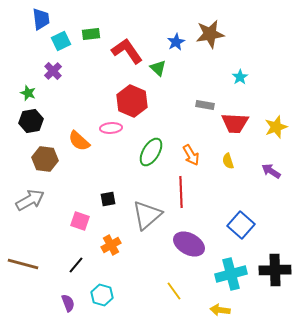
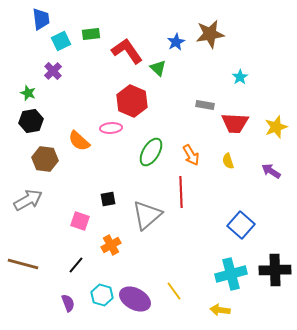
gray arrow: moved 2 px left
purple ellipse: moved 54 px left, 55 px down
